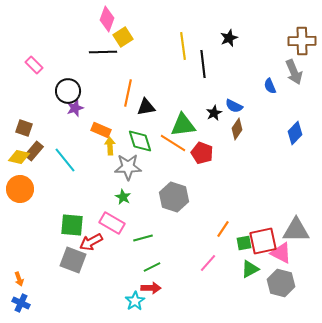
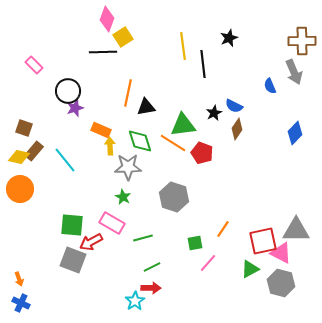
green square at (244, 243): moved 49 px left
